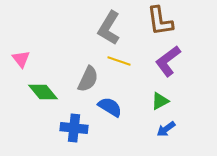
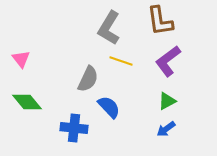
yellow line: moved 2 px right
green diamond: moved 16 px left, 10 px down
green triangle: moved 7 px right
blue semicircle: moved 1 px left; rotated 15 degrees clockwise
